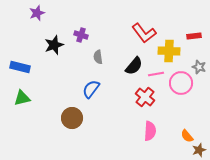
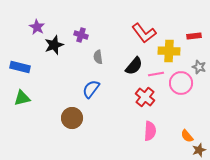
purple star: moved 14 px down; rotated 21 degrees counterclockwise
